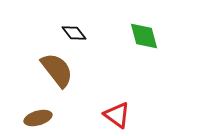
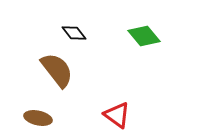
green diamond: rotated 24 degrees counterclockwise
brown ellipse: rotated 28 degrees clockwise
